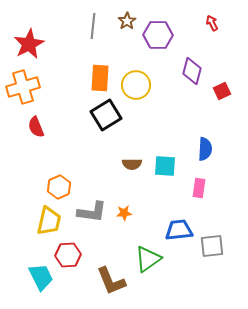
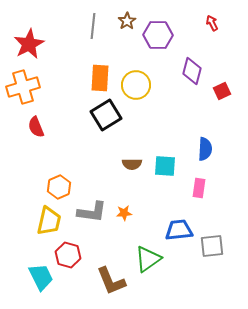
red hexagon: rotated 20 degrees clockwise
